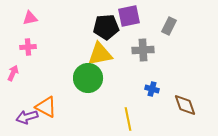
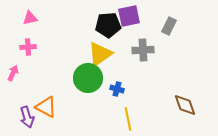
black pentagon: moved 2 px right, 2 px up
yellow triangle: rotated 24 degrees counterclockwise
blue cross: moved 35 px left
purple arrow: rotated 90 degrees counterclockwise
